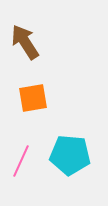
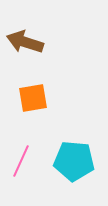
brown arrow: rotated 39 degrees counterclockwise
cyan pentagon: moved 4 px right, 6 px down
